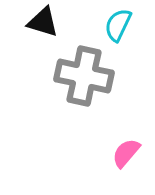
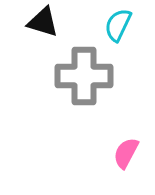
gray cross: rotated 12 degrees counterclockwise
pink semicircle: rotated 12 degrees counterclockwise
